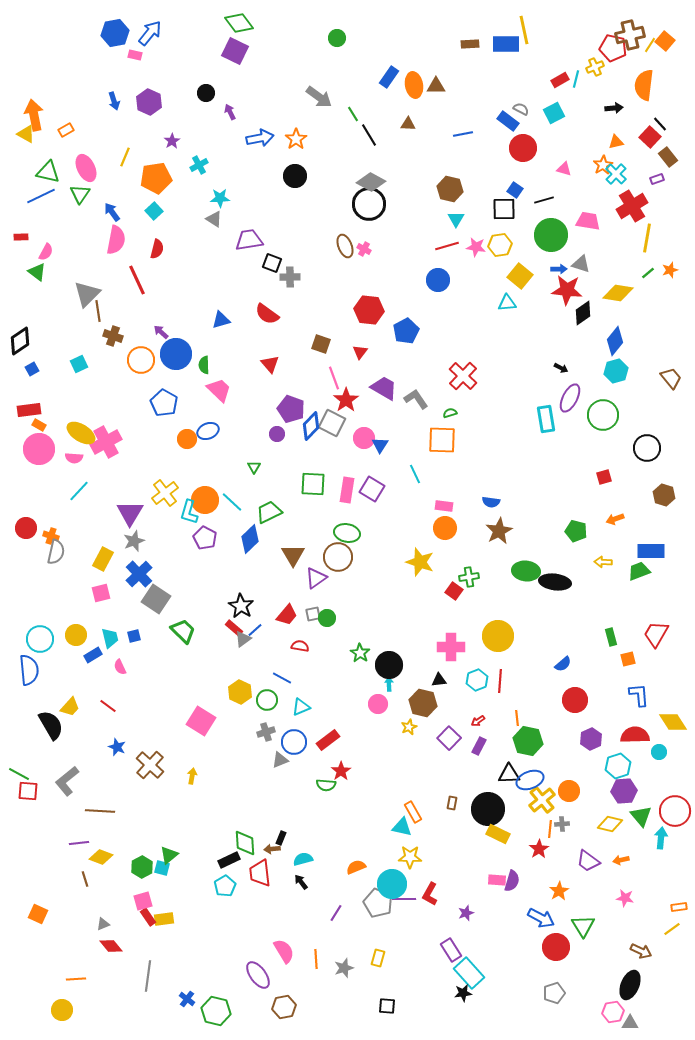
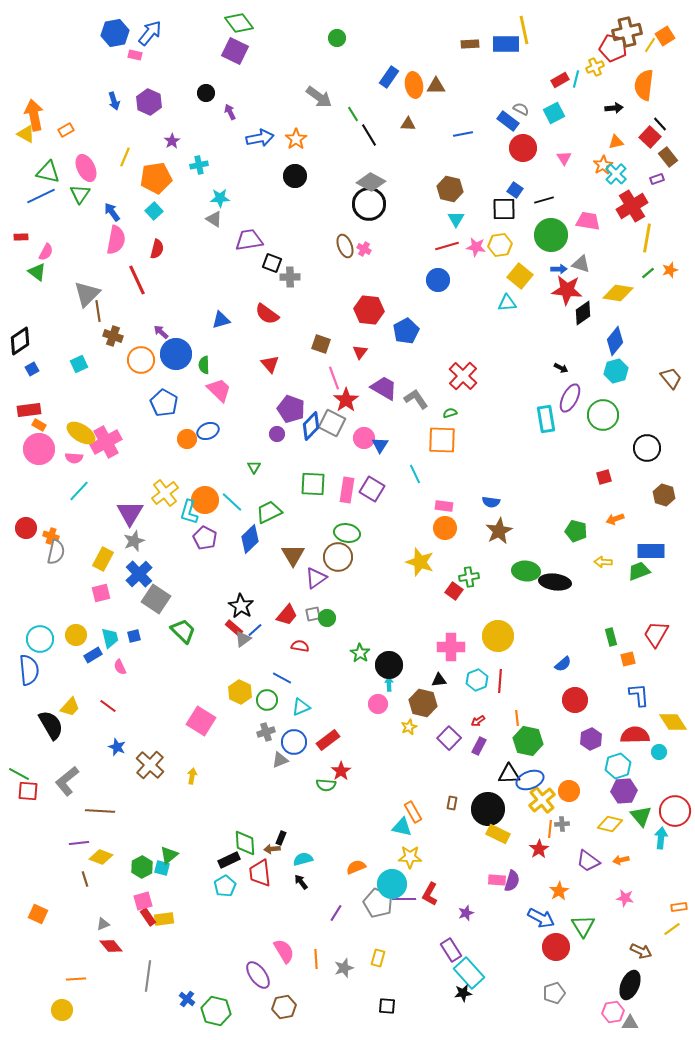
brown cross at (630, 35): moved 3 px left, 3 px up
orange square at (665, 41): moved 5 px up; rotated 18 degrees clockwise
cyan cross at (199, 165): rotated 18 degrees clockwise
pink triangle at (564, 169): moved 11 px up; rotated 42 degrees clockwise
